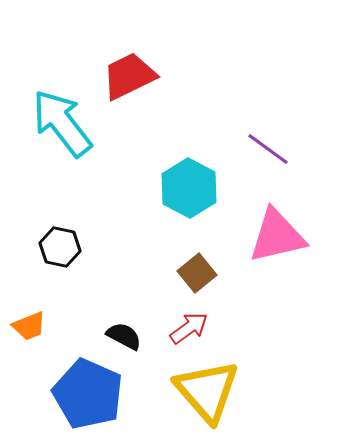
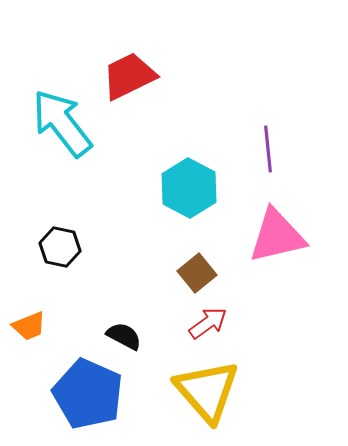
purple line: rotated 48 degrees clockwise
red arrow: moved 19 px right, 5 px up
